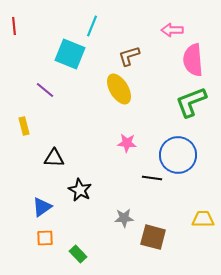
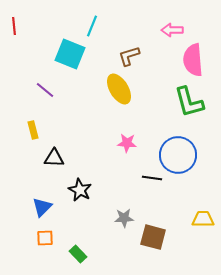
green L-shape: moved 2 px left; rotated 84 degrees counterclockwise
yellow rectangle: moved 9 px right, 4 px down
blue triangle: rotated 10 degrees counterclockwise
